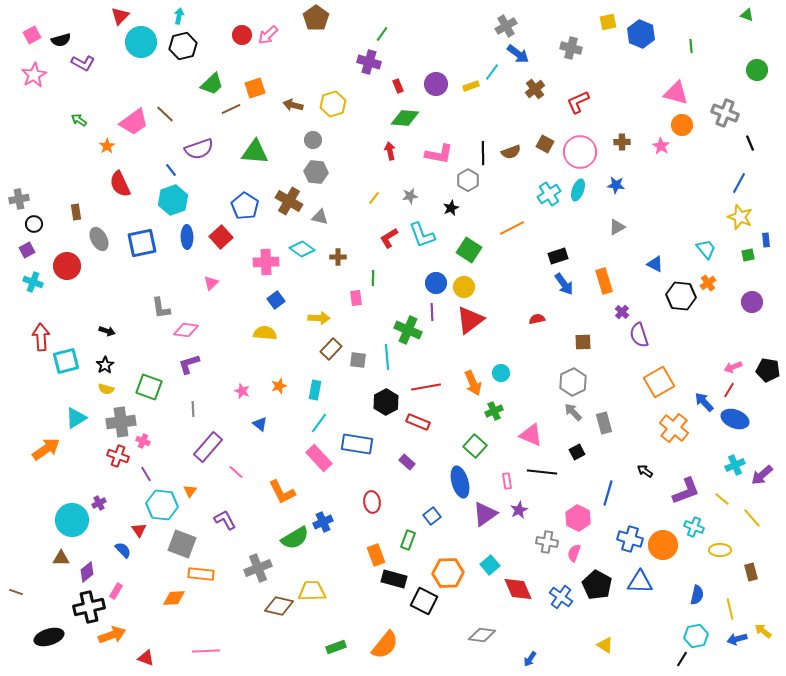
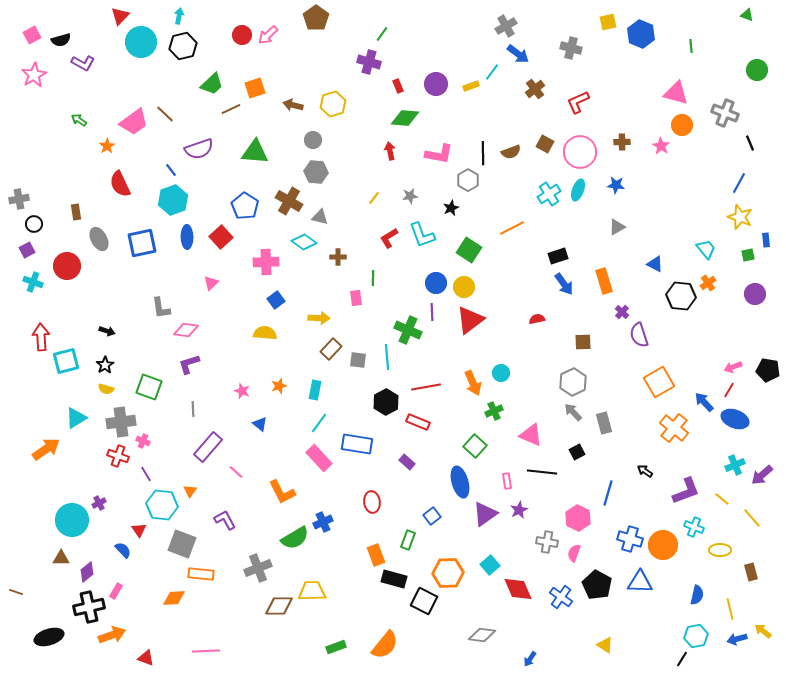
cyan diamond at (302, 249): moved 2 px right, 7 px up
purple circle at (752, 302): moved 3 px right, 8 px up
brown diamond at (279, 606): rotated 12 degrees counterclockwise
